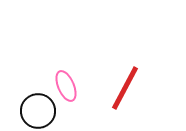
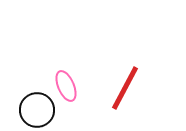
black circle: moved 1 px left, 1 px up
